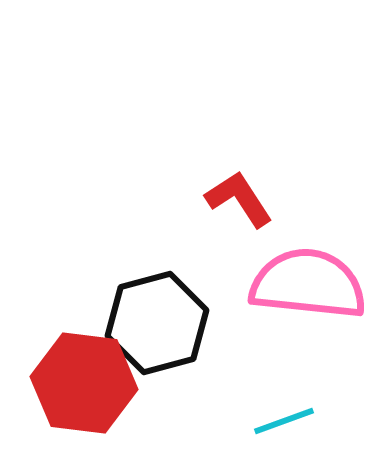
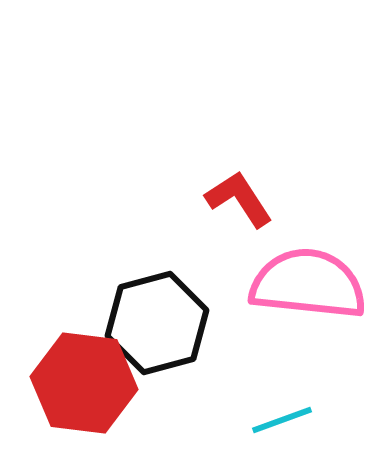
cyan line: moved 2 px left, 1 px up
